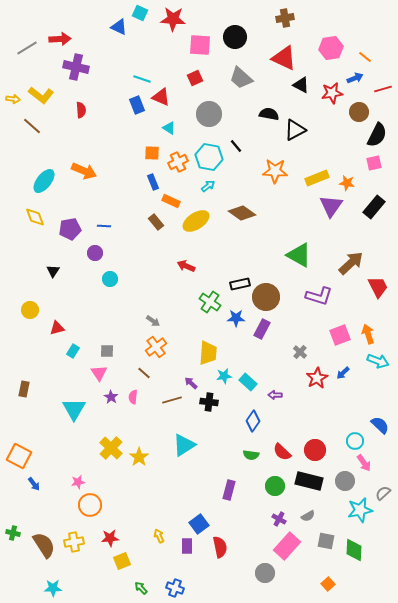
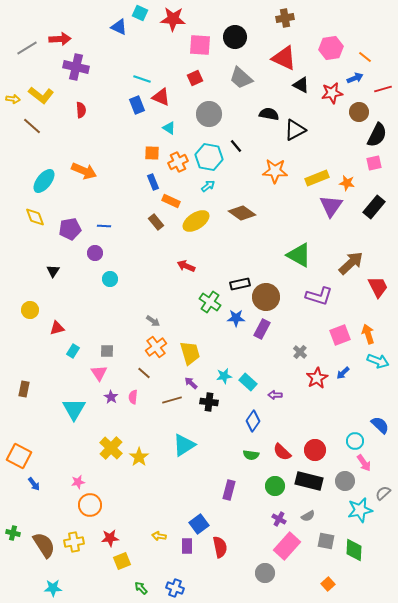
yellow trapezoid at (208, 353): moved 18 px left; rotated 20 degrees counterclockwise
yellow arrow at (159, 536): rotated 56 degrees counterclockwise
